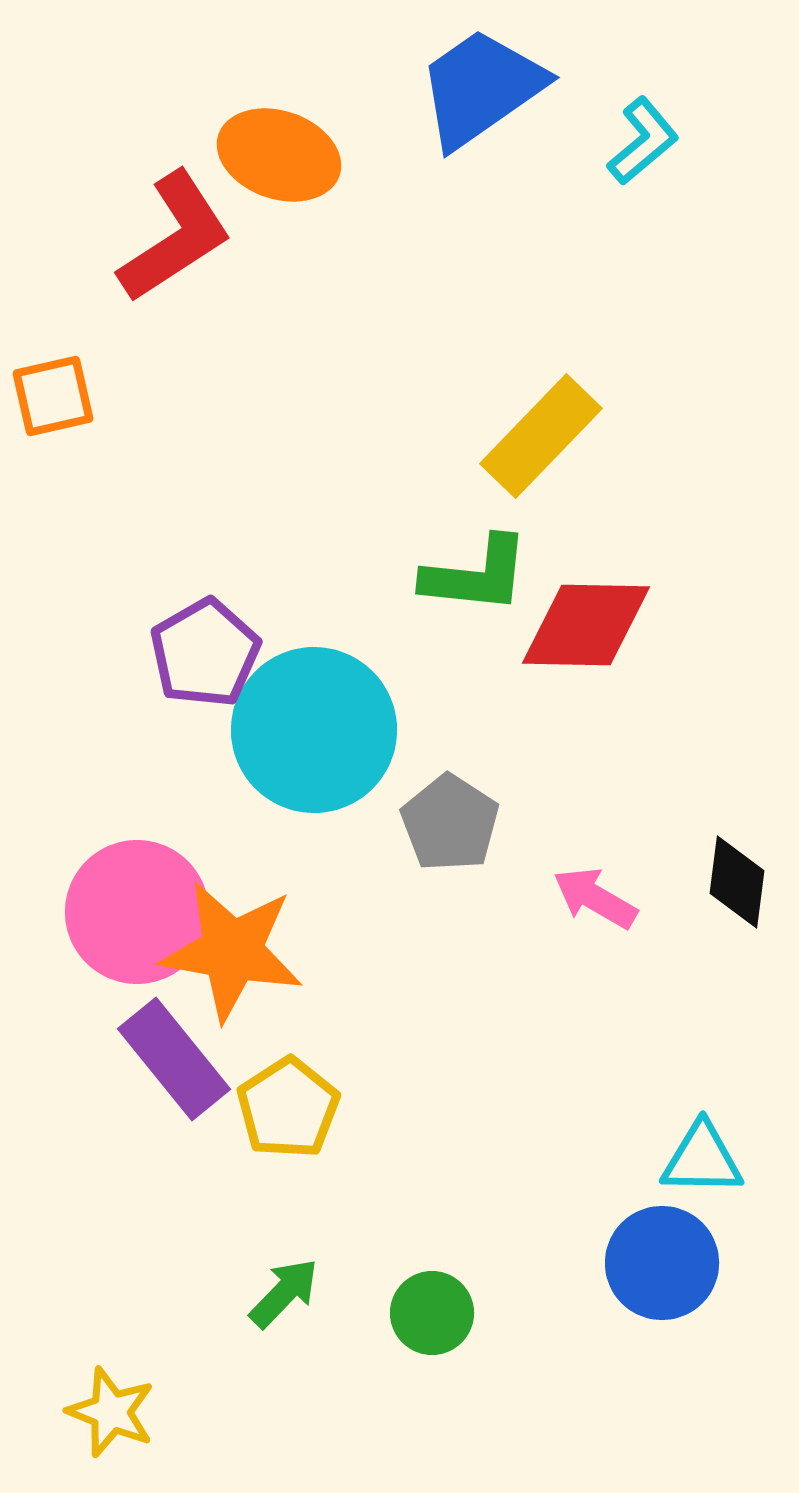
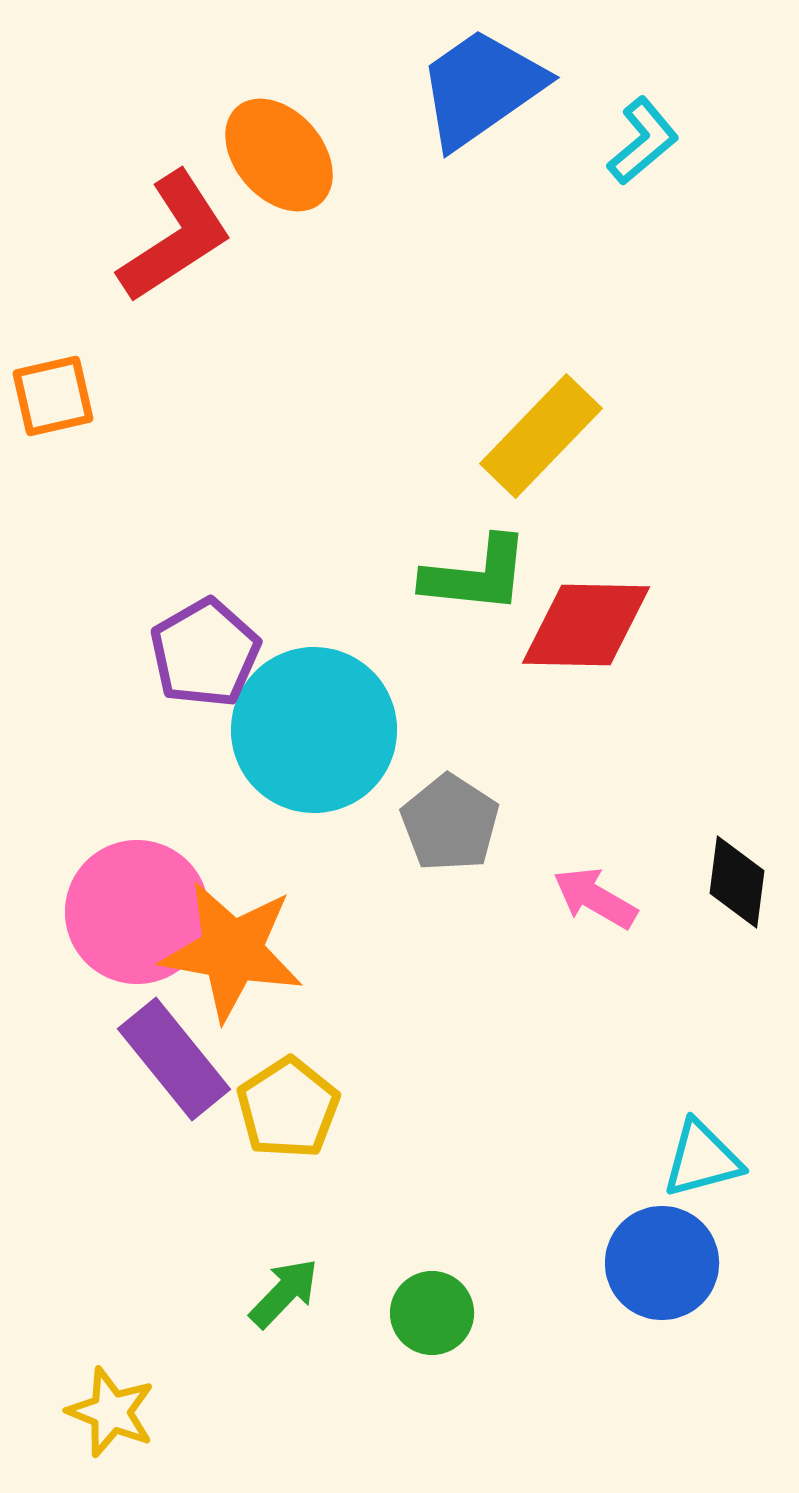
orange ellipse: rotated 30 degrees clockwise
cyan triangle: rotated 16 degrees counterclockwise
